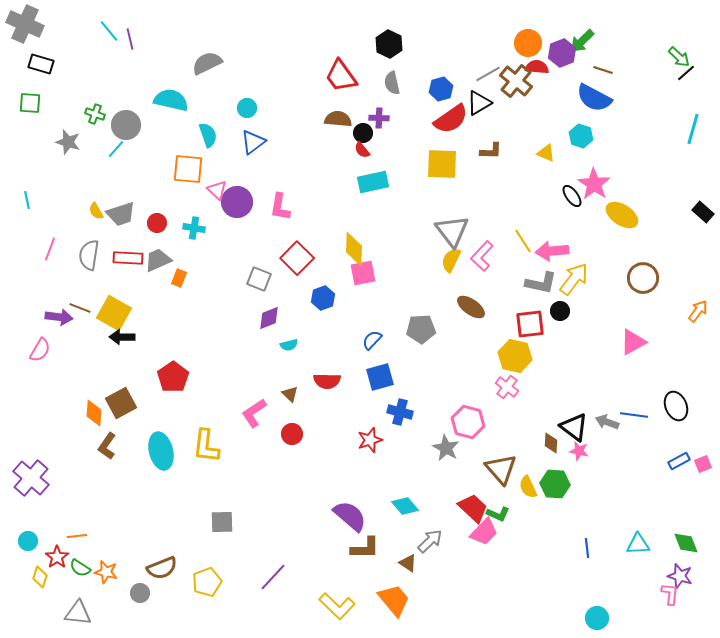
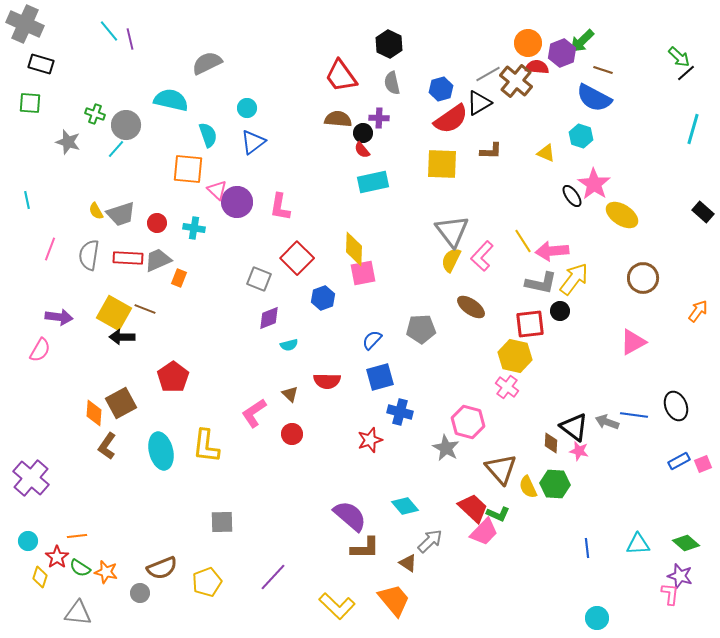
brown line at (80, 308): moved 65 px right, 1 px down
green diamond at (686, 543): rotated 28 degrees counterclockwise
